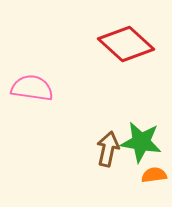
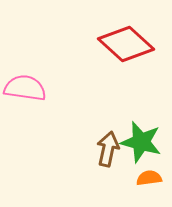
pink semicircle: moved 7 px left
green star: rotated 6 degrees clockwise
orange semicircle: moved 5 px left, 3 px down
